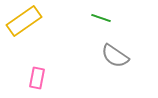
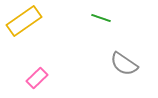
gray semicircle: moved 9 px right, 8 px down
pink rectangle: rotated 35 degrees clockwise
